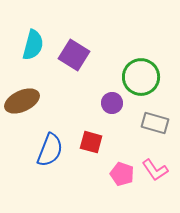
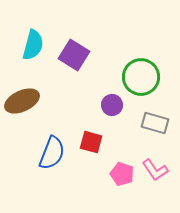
purple circle: moved 2 px down
blue semicircle: moved 2 px right, 3 px down
